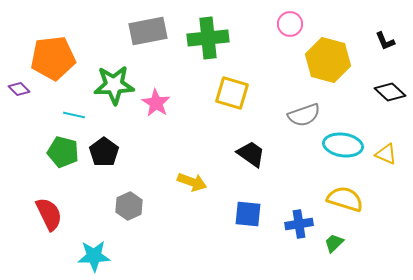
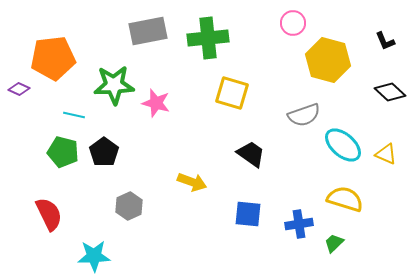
pink circle: moved 3 px right, 1 px up
purple diamond: rotated 20 degrees counterclockwise
pink star: rotated 16 degrees counterclockwise
cyan ellipse: rotated 33 degrees clockwise
